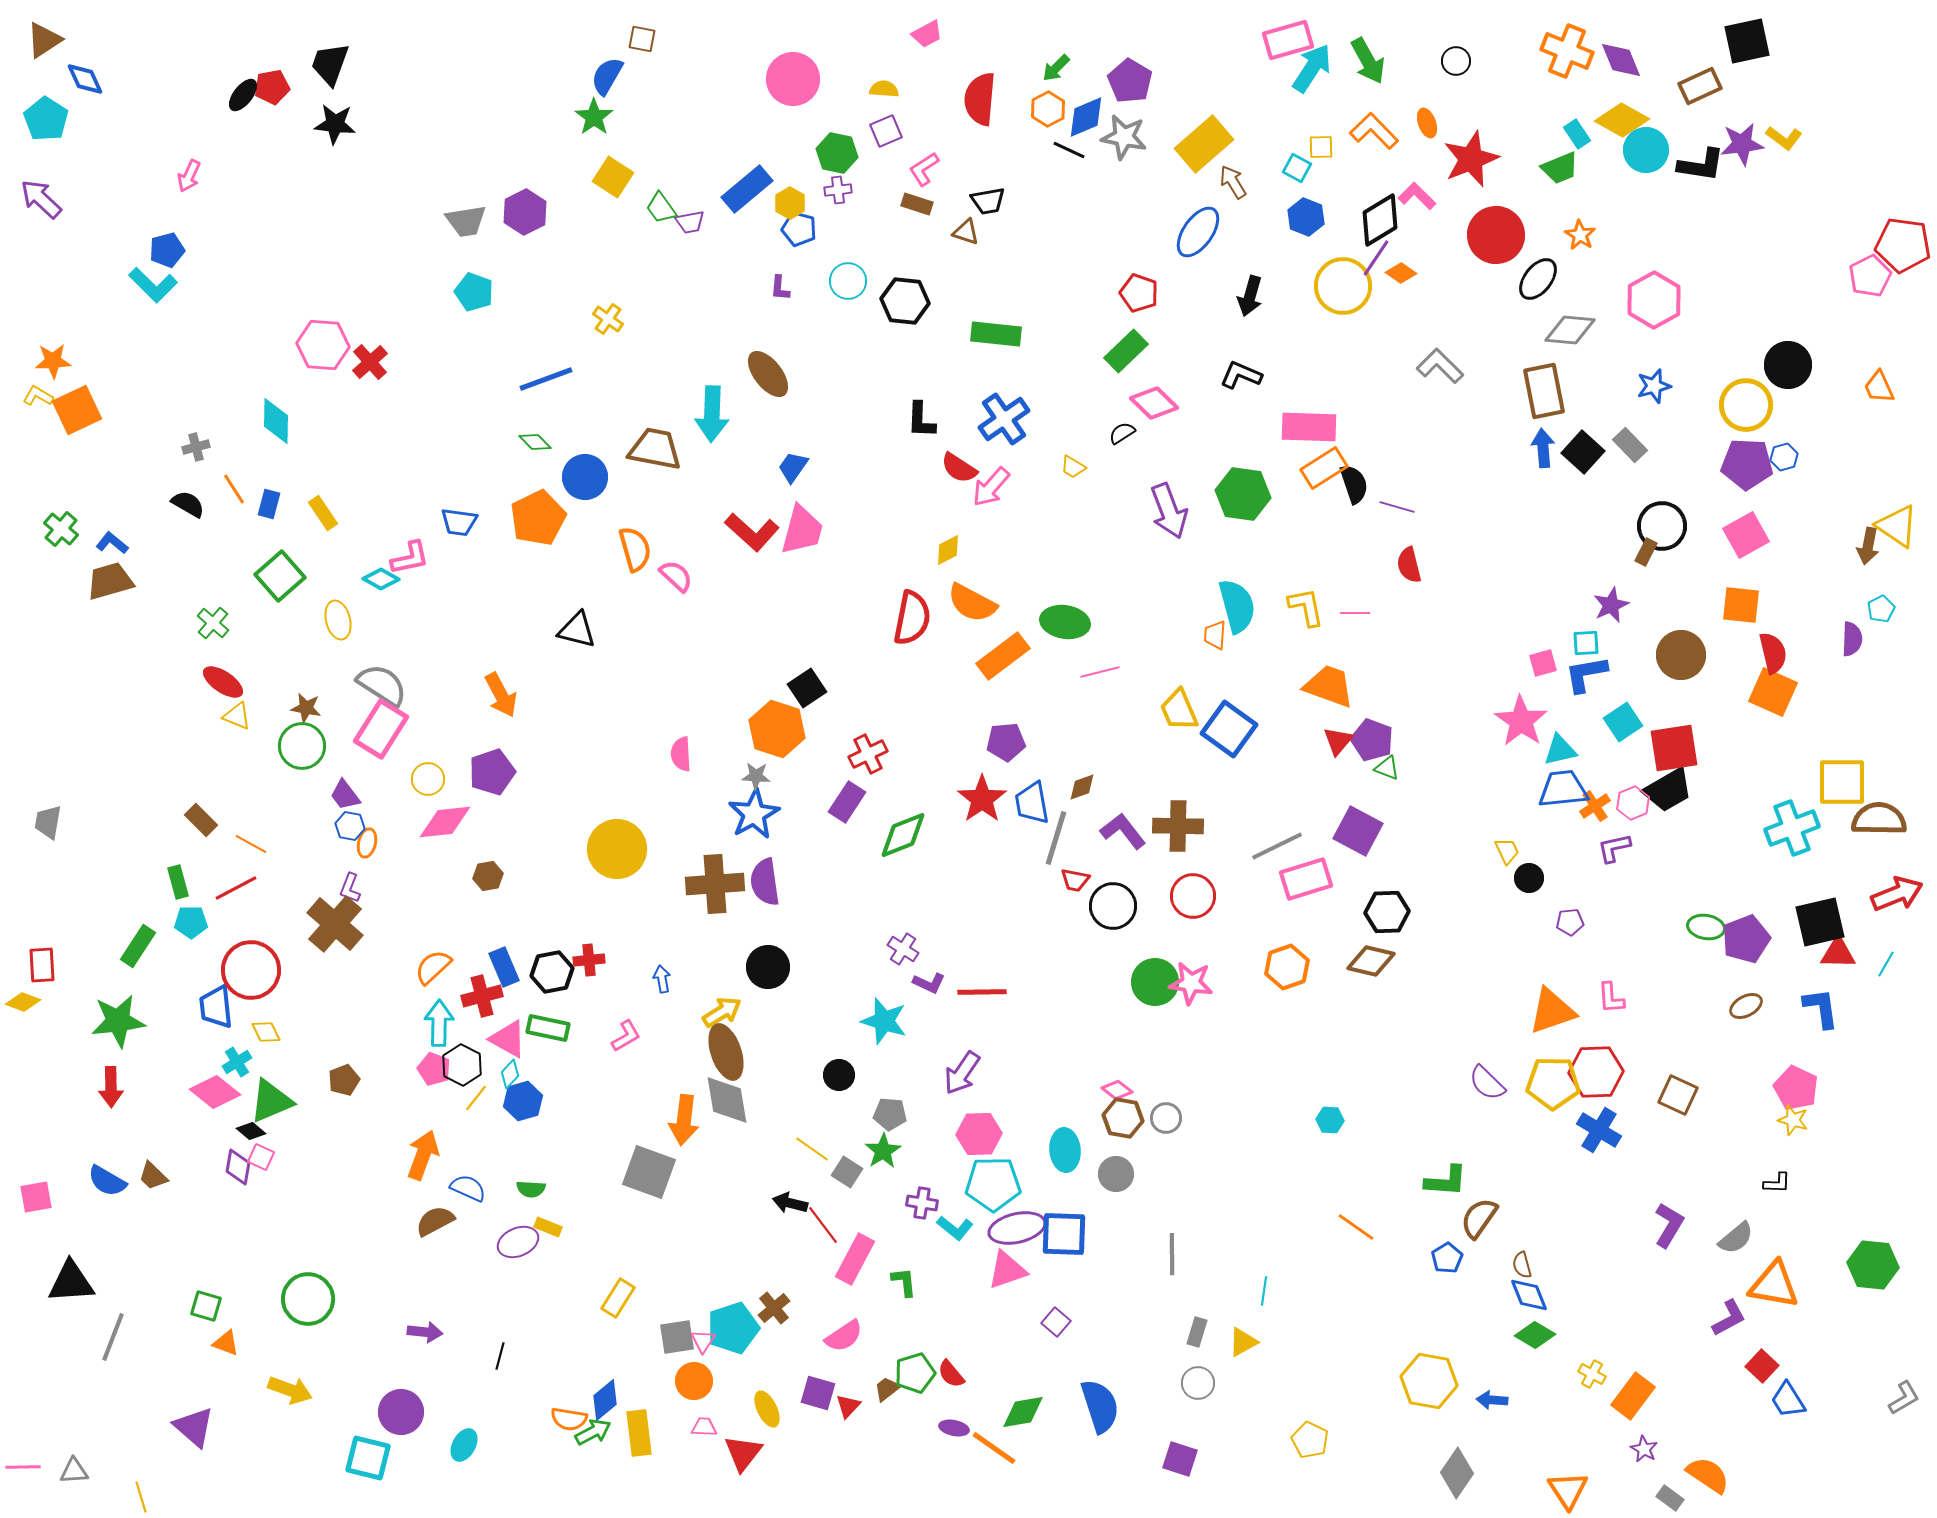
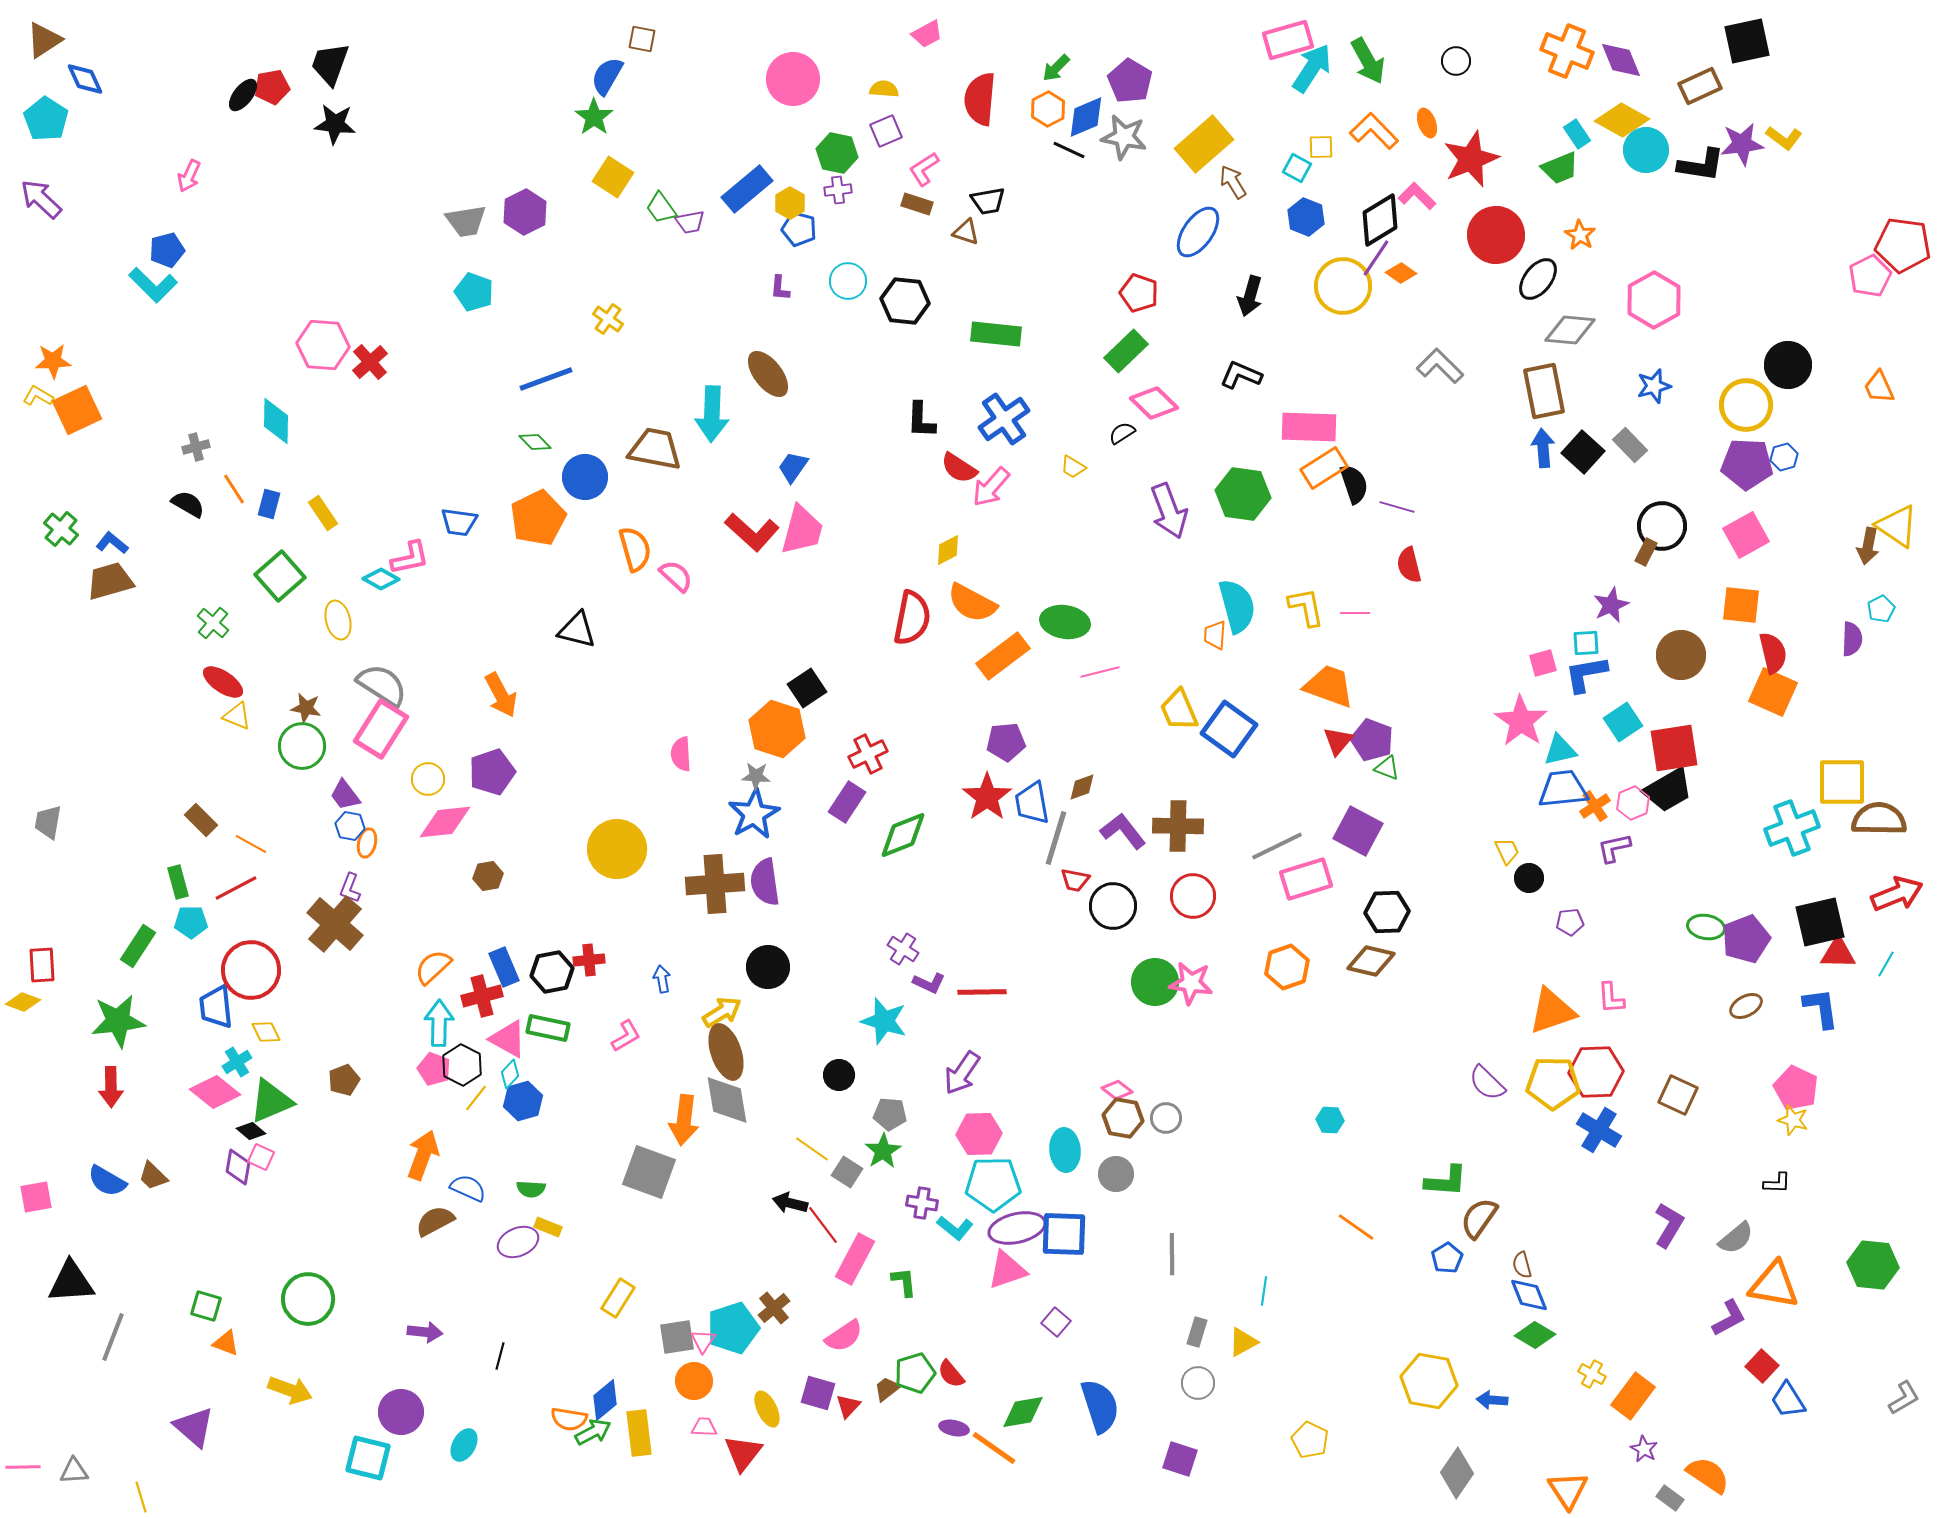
red star at (982, 799): moved 5 px right, 2 px up
